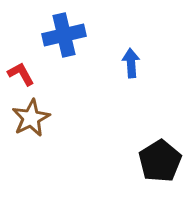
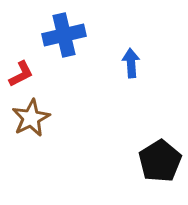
red L-shape: rotated 92 degrees clockwise
